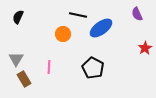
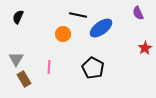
purple semicircle: moved 1 px right, 1 px up
